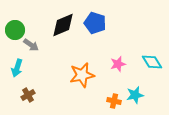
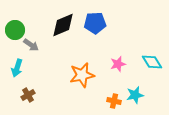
blue pentagon: rotated 20 degrees counterclockwise
